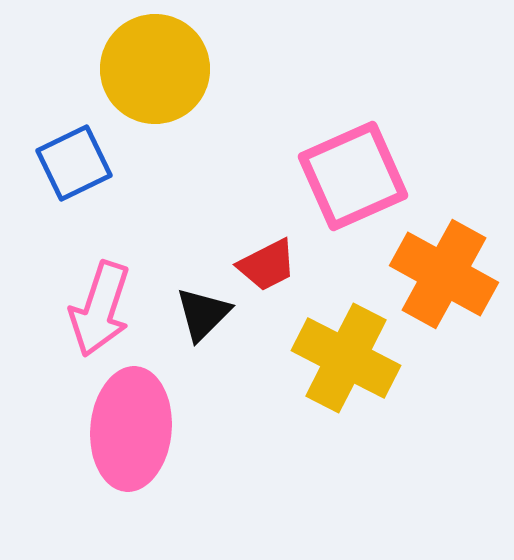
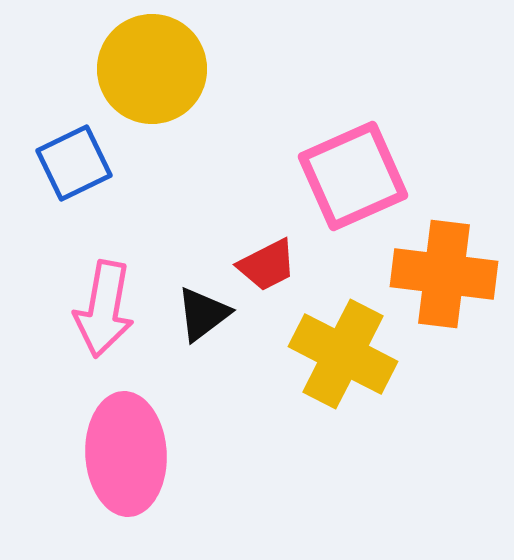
yellow circle: moved 3 px left
orange cross: rotated 22 degrees counterclockwise
pink arrow: moved 4 px right; rotated 8 degrees counterclockwise
black triangle: rotated 8 degrees clockwise
yellow cross: moved 3 px left, 4 px up
pink ellipse: moved 5 px left, 25 px down; rotated 8 degrees counterclockwise
